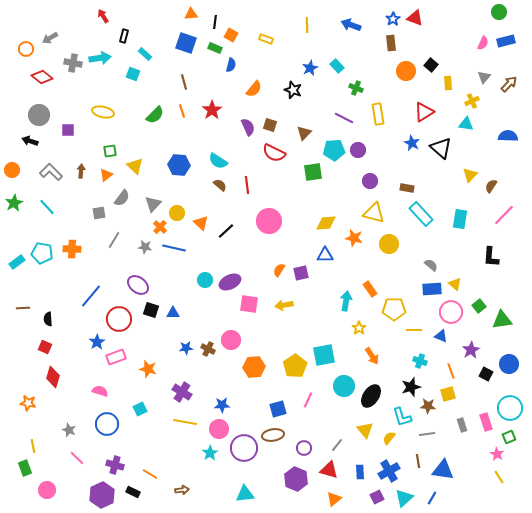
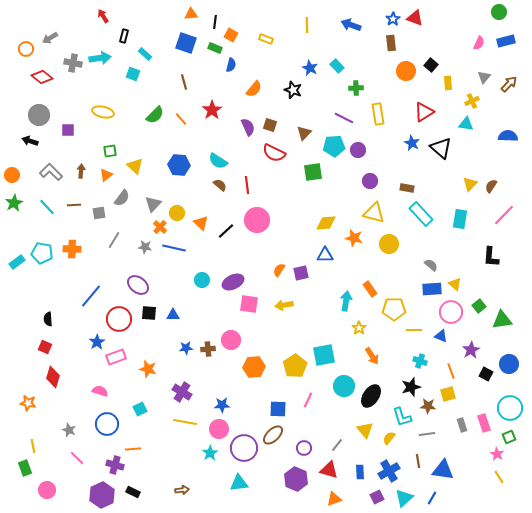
pink semicircle at (483, 43): moved 4 px left
blue star at (310, 68): rotated 21 degrees counterclockwise
green cross at (356, 88): rotated 24 degrees counterclockwise
orange line at (182, 111): moved 1 px left, 8 px down; rotated 24 degrees counterclockwise
cyan pentagon at (334, 150): moved 4 px up
orange circle at (12, 170): moved 5 px down
yellow triangle at (470, 175): moved 9 px down
pink circle at (269, 221): moved 12 px left, 1 px up
cyan circle at (205, 280): moved 3 px left
purple ellipse at (230, 282): moved 3 px right
brown line at (23, 308): moved 51 px right, 103 px up
black square at (151, 310): moved 2 px left, 3 px down; rotated 14 degrees counterclockwise
blue triangle at (173, 313): moved 2 px down
brown cross at (208, 349): rotated 32 degrees counterclockwise
blue square at (278, 409): rotated 18 degrees clockwise
pink rectangle at (486, 422): moved 2 px left, 1 px down
brown ellipse at (273, 435): rotated 35 degrees counterclockwise
orange line at (150, 474): moved 17 px left, 25 px up; rotated 35 degrees counterclockwise
cyan triangle at (245, 494): moved 6 px left, 11 px up
orange triangle at (334, 499): rotated 21 degrees clockwise
